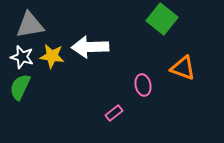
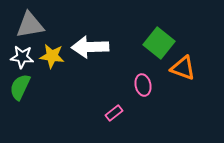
green square: moved 3 px left, 24 px down
white star: rotated 10 degrees counterclockwise
